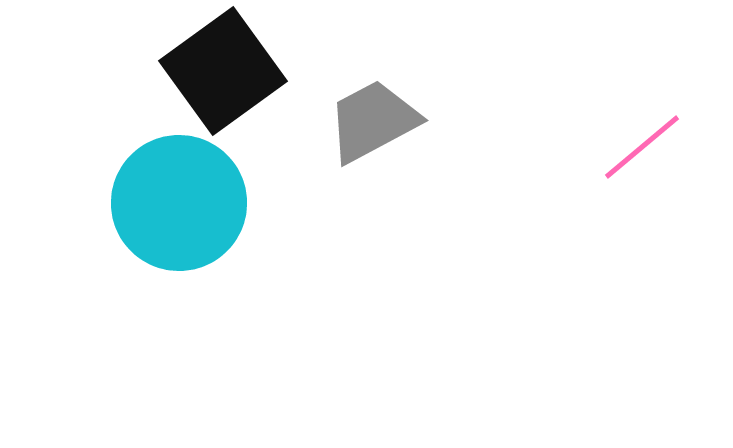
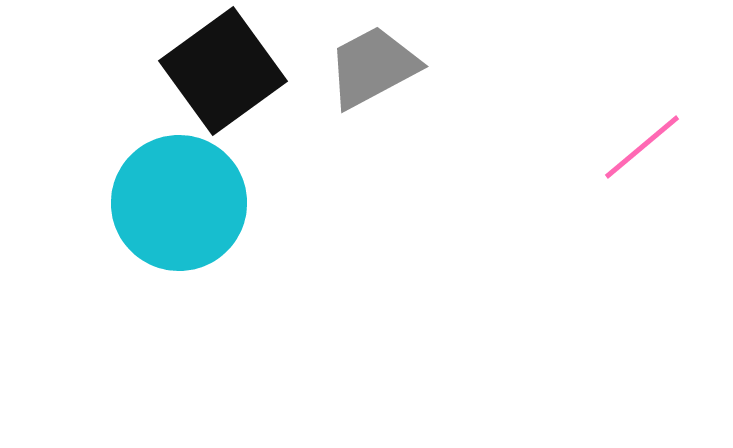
gray trapezoid: moved 54 px up
